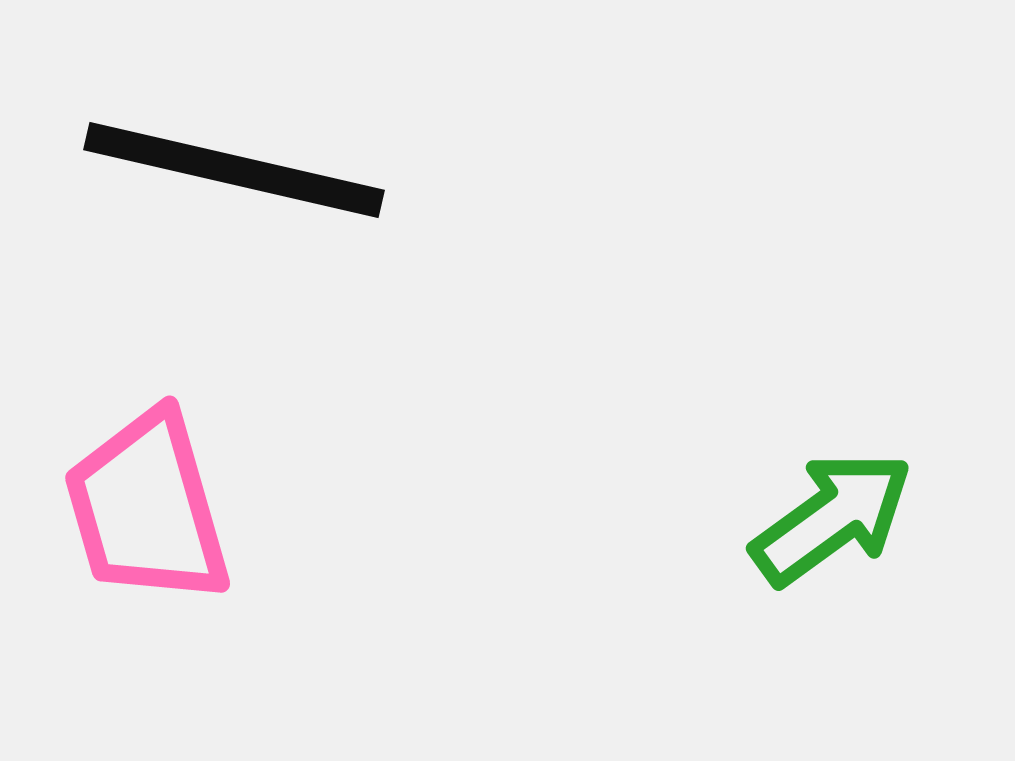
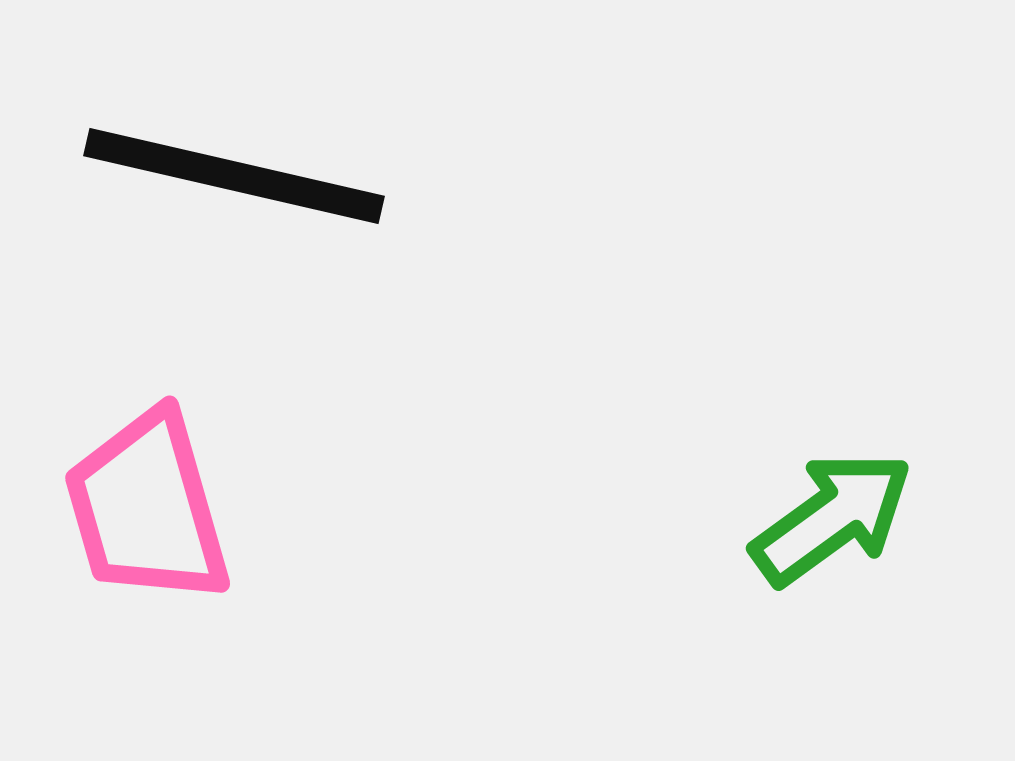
black line: moved 6 px down
